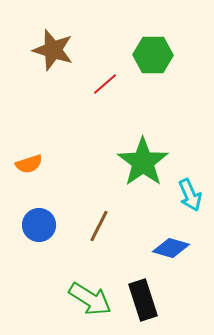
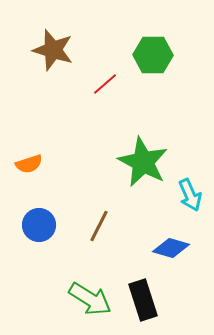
green star: rotated 9 degrees counterclockwise
